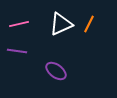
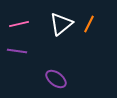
white triangle: rotated 15 degrees counterclockwise
purple ellipse: moved 8 px down
